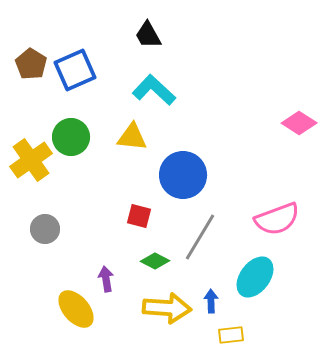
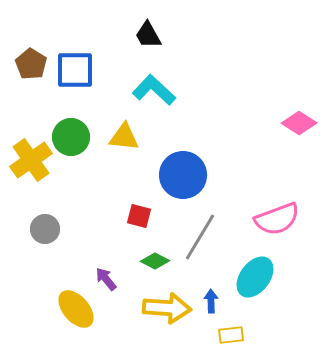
blue square: rotated 24 degrees clockwise
yellow triangle: moved 8 px left
purple arrow: rotated 30 degrees counterclockwise
